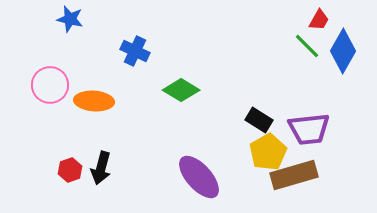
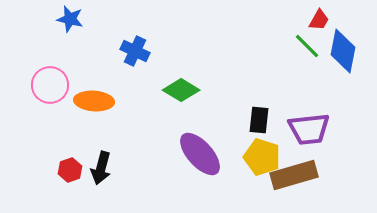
blue diamond: rotated 18 degrees counterclockwise
black rectangle: rotated 64 degrees clockwise
yellow pentagon: moved 6 px left, 5 px down; rotated 24 degrees counterclockwise
purple ellipse: moved 1 px right, 23 px up
